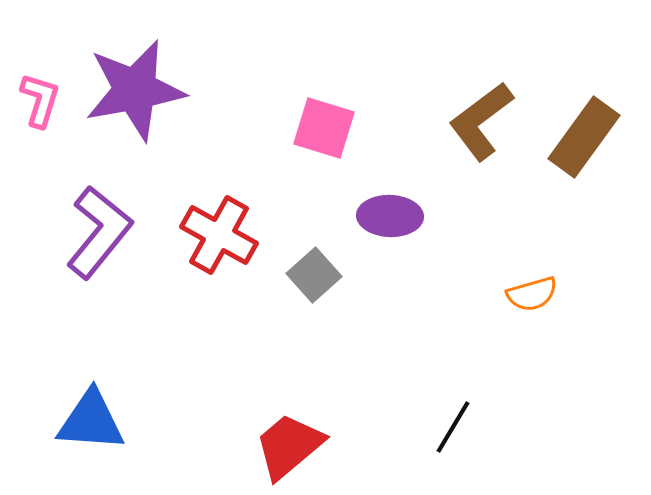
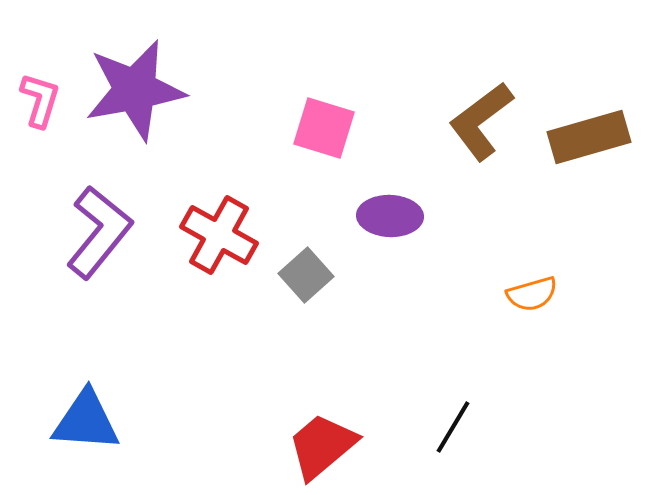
brown rectangle: moved 5 px right; rotated 38 degrees clockwise
gray square: moved 8 px left
blue triangle: moved 5 px left
red trapezoid: moved 33 px right
